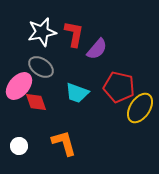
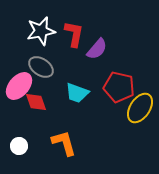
white star: moved 1 px left, 1 px up
